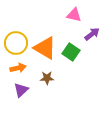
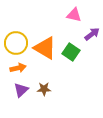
brown star: moved 3 px left, 11 px down
